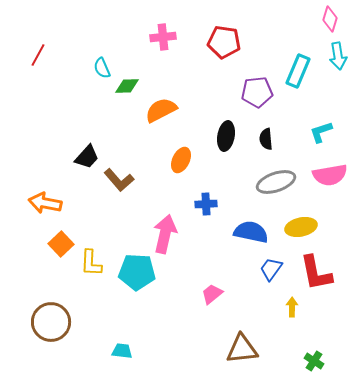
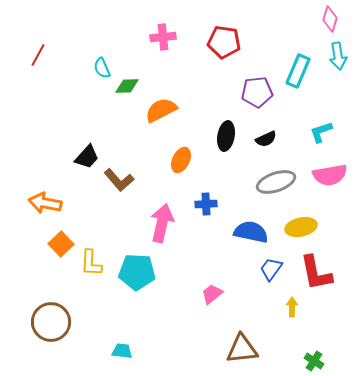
black semicircle: rotated 110 degrees counterclockwise
pink arrow: moved 3 px left, 11 px up
